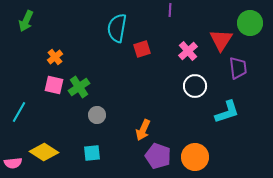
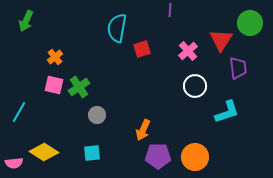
purple pentagon: rotated 20 degrees counterclockwise
pink semicircle: moved 1 px right
